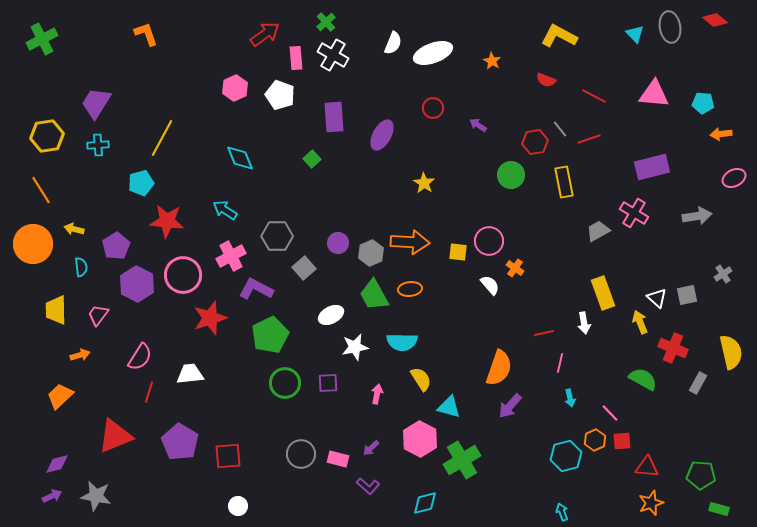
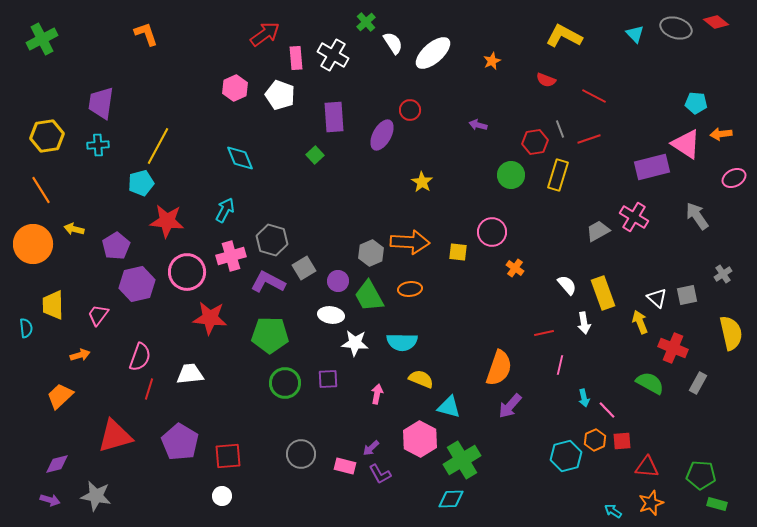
red diamond at (715, 20): moved 1 px right, 2 px down
green cross at (326, 22): moved 40 px right
gray ellipse at (670, 27): moved 6 px right, 1 px down; rotated 64 degrees counterclockwise
yellow L-shape at (559, 36): moved 5 px right
white semicircle at (393, 43): rotated 55 degrees counterclockwise
white ellipse at (433, 53): rotated 21 degrees counterclockwise
orange star at (492, 61): rotated 18 degrees clockwise
pink triangle at (654, 94): moved 32 px right, 50 px down; rotated 28 degrees clockwise
purple trapezoid at (96, 103): moved 5 px right; rotated 24 degrees counterclockwise
cyan pentagon at (703, 103): moved 7 px left
red circle at (433, 108): moved 23 px left, 2 px down
purple arrow at (478, 125): rotated 18 degrees counterclockwise
gray line at (560, 129): rotated 18 degrees clockwise
yellow line at (162, 138): moved 4 px left, 8 px down
green square at (312, 159): moved 3 px right, 4 px up
yellow rectangle at (564, 182): moved 6 px left, 7 px up; rotated 28 degrees clockwise
yellow star at (424, 183): moved 2 px left, 1 px up
cyan arrow at (225, 210): rotated 85 degrees clockwise
pink cross at (634, 213): moved 4 px down
gray arrow at (697, 216): rotated 116 degrees counterclockwise
gray hexagon at (277, 236): moved 5 px left, 4 px down; rotated 16 degrees clockwise
pink circle at (489, 241): moved 3 px right, 9 px up
purple circle at (338, 243): moved 38 px down
pink cross at (231, 256): rotated 12 degrees clockwise
cyan semicircle at (81, 267): moved 55 px left, 61 px down
gray square at (304, 268): rotated 10 degrees clockwise
pink circle at (183, 275): moved 4 px right, 3 px up
purple hexagon at (137, 284): rotated 20 degrees clockwise
white semicircle at (490, 285): moved 77 px right
purple L-shape at (256, 289): moved 12 px right, 7 px up
green trapezoid at (374, 295): moved 5 px left, 1 px down
yellow trapezoid at (56, 310): moved 3 px left, 5 px up
white ellipse at (331, 315): rotated 35 degrees clockwise
red star at (210, 318): rotated 24 degrees clockwise
green pentagon at (270, 335): rotated 27 degrees clockwise
white star at (355, 347): moved 4 px up; rotated 16 degrees clockwise
yellow semicircle at (731, 352): moved 19 px up
pink semicircle at (140, 357): rotated 12 degrees counterclockwise
pink line at (560, 363): moved 2 px down
yellow semicircle at (421, 379): rotated 35 degrees counterclockwise
green semicircle at (643, 379): moved 7 px right, 4 px down
purple square at (328, 383): moved 4 px up
red line at (149, 392): moved 3 px up
cyan arrow at (570, 398): moved 14 px right
pink line at (610, 413): moved 3 px left, 3 px up
red triangle at (115, 436): rotated 6 degrees clockwise
pink rectangle at (338, 459): moved 7 px right, 7 px down
purple L-shape at (368, 486): moved 12 px right, 12 px up; rotated 20 degrees clockwise
purple arrow at (52, 496): moved 2 px left, 4 px down; rotated 42 degrees clockwise
cyan diamond at (425, 503): moved 26 px right, 4 px up; rotated 12 degrees clockwise
white circle at (238, 506): moved 16 px left, 10 px up
green rectangle at (719, 509): moved 2 px left, 5 px up
cyan arrow at (562, 512): moved 51 px right, 1 px up; rotated 36 degrees counterclockwise
